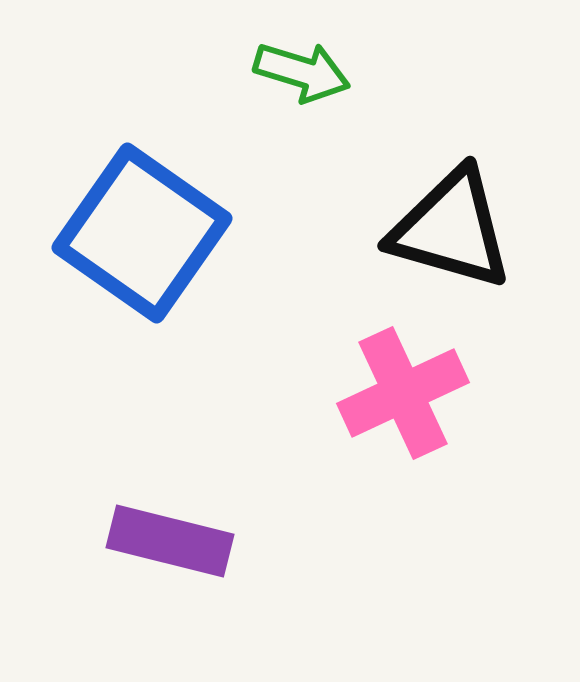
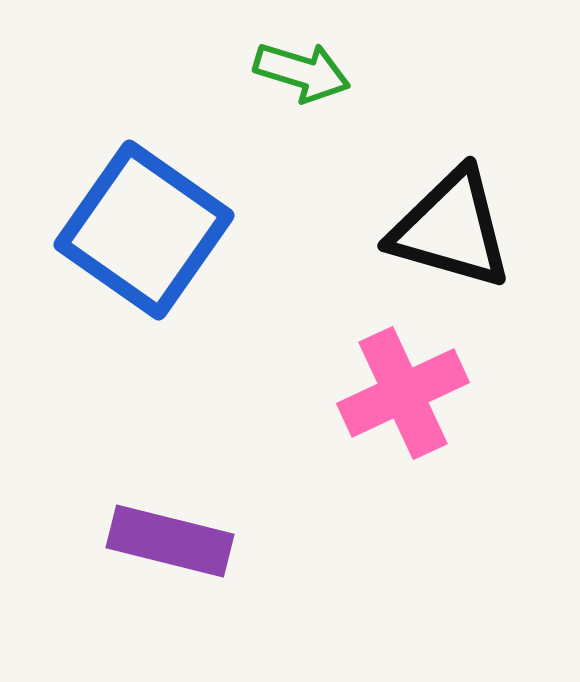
blue square: moved 2 px right, 3 px up
